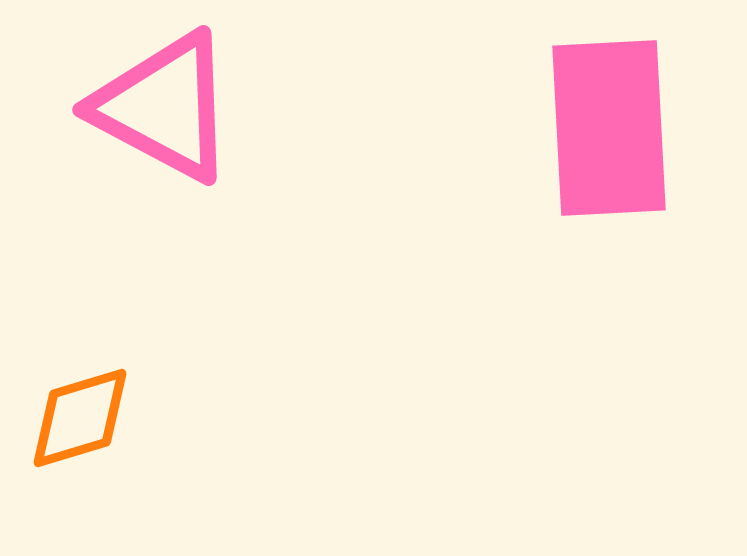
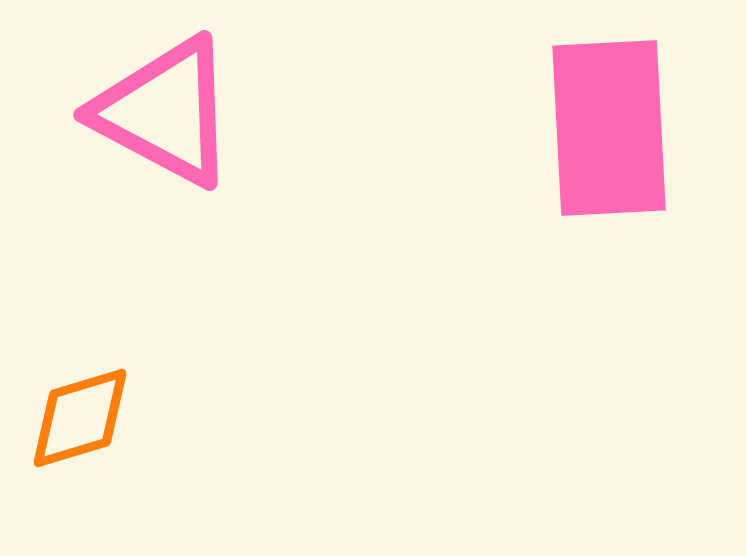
pink triangle: moved 1 px right, 5 px down
